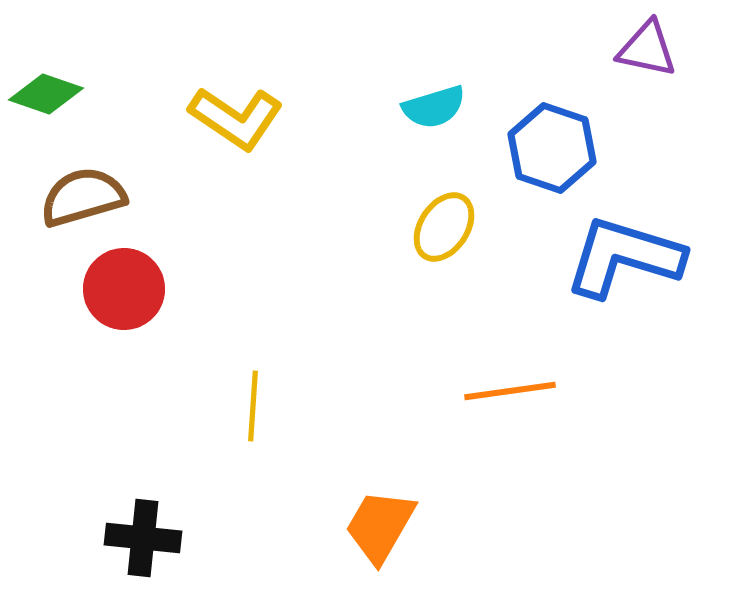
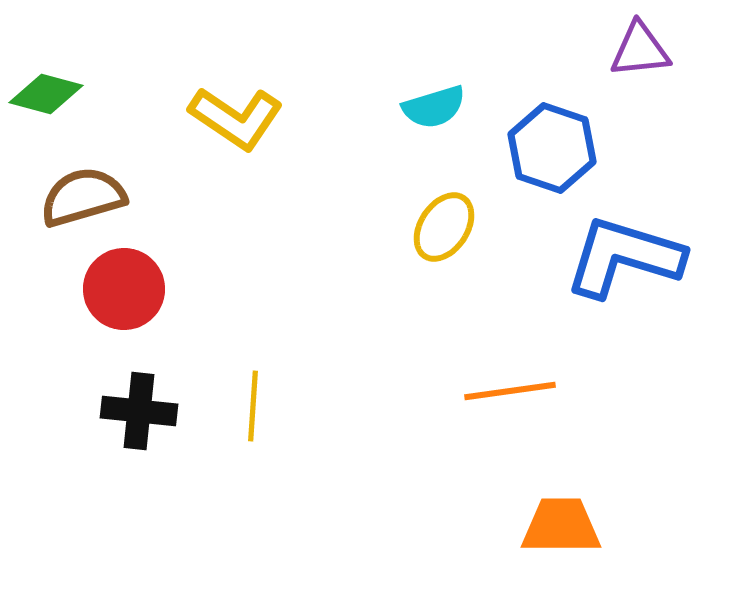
purple triangle: moved 7 px left, 1 px down; rotated 18 degrees counterclockwise
green diamond: rotated 4 degrees counterclockwise
orange trapezoid: moved 181 px right; rotated 60 degrees clockwise
black cross: moved 4 px left, 127 px up
